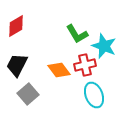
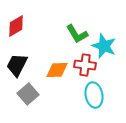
red cross: rotated 20 degrees clockwise
orange diamond: moved 2 px left; rotated 55 degrees counterclockwise
cyan ellipse: rotated 10 degrees clockwise
